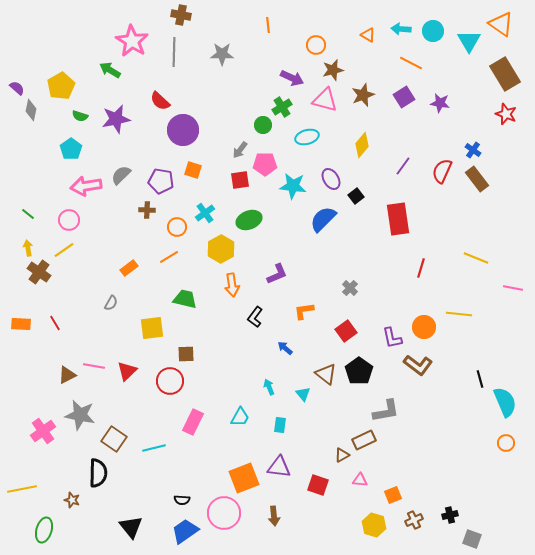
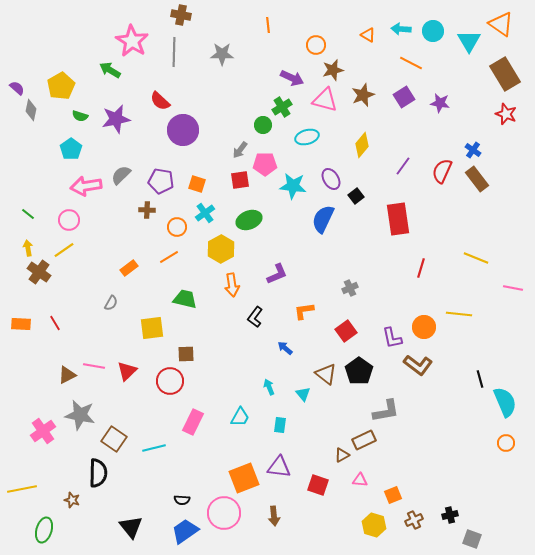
orange square at (193, 170): moved 4 px right, 14 px down
blue semicircle at (323, 219): rotated 20 degrees counterclockwise
gray cross at (350, 288): rotated 21 degrees clockwise
